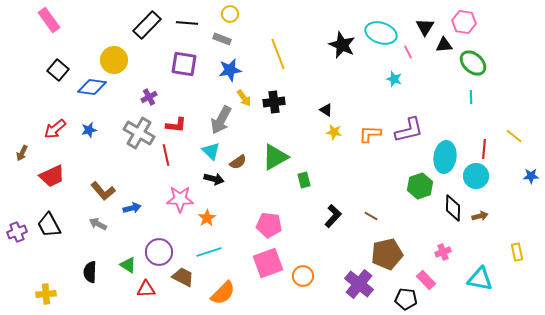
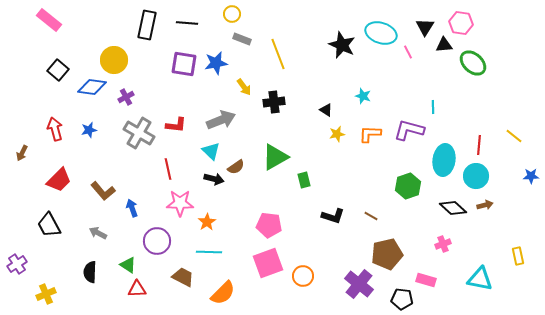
yellow circle at (230, 14): moved 2 px right
pink rectangle at (49, 20): rotated 15 degrees counterclockwise
pink hexagon at (464, 22): moved 3 px left, 1 px down
black rectangle at (147, 25): rotated 32 degrees counterclockwise
gray rectangle at (222, 39): moved 20 px right
blue star at (230, 70): moved 14 px left, 7 px up
cyan star at (394, 79): moved 31 px left, 17 px down
purple cross at (149, 97): moved 23 px left
cyan line at (471, 97): moved 38 px left, 10 px down
yellow arrow at (244, 98): moved 11 px up
gray arrow at (221, 120): rotated 140 degrees counterclockwise
red arrow at (55, 129): rotated 115 degrees clockwise
purple L-shape at (409, 130): rotated 152 degrees counterclockwise
yellow star at (334, 132): moved 3 px right, 2 px down; rotated 21 degrees counterclockwise
red line at (484, 149): moved 5 px left, 4 px up
red line at (166, 155): moved 2 px right, 14 px down
cyan ellipse at (445, 157): moved 1 px left, 3 px down
brown semicircle at (238, 162): moved 2 px left, 5 px down
red trapezoid at (52, 176): moved 7 px right, 4 px down; rotated 20 degrees counterclockwise
green hexagon at (420, 186): moved 12 px left
pink star at (180, 199): moved 4 px down
blue arrow at (132, 208): rotated 96 degrees counterclockwise
black diamond at (453, 208): rotated 48 degrees counterclockwise
black L-shape at (333, 216): rotated 65 degrees clockwise
brown arrow at (480, 216): moved 5 px right, 11 px up
orange star at (207, 218): moved 4 px down
gray arrow at (98, 224): moved 9 px down
purple cross at (17, 232): moved 32 px down; rotated 12 degrees counterclockwise
purple circle at (159, 252): moved 2 px left, 11 px up
cyan line at (209, 252): rotated 20 degrees clockwise
pink cross at (443, 252): moved 8 px up
yellow rectangle at (517, 252): moved 1 px right, 4 px down
pink rectangle at (426, 280): rotated 30 degrees counterclockwise
red triangle at (146, 289): moved 9 px left
yellow cross at (46, 294): rotated 18 degrees counterclockwise
black pentagon at (406, 299): moved 4 px left
